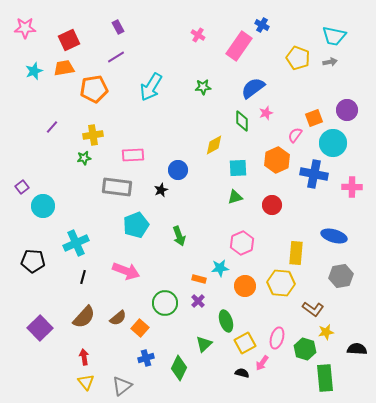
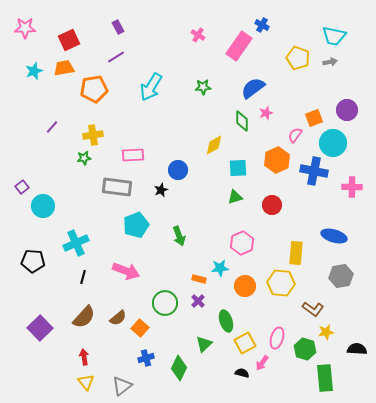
blue cross at (314, 174): moved 3 px up
